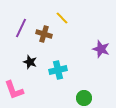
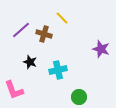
purple line: moved 2 px down; rotated 24 degrees clockwise
green circle: moved 5 px left, 1 px up
